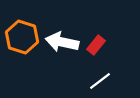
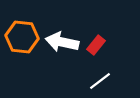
orange hexagon: rotated 12 degrees counterclockwise
